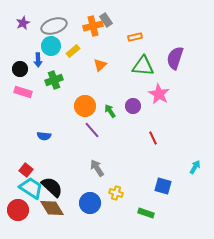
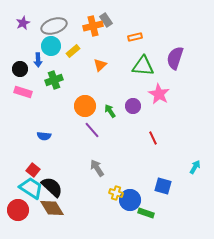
red square: moved 7 px right
blue circle: moved 40 px right, 3 px up
